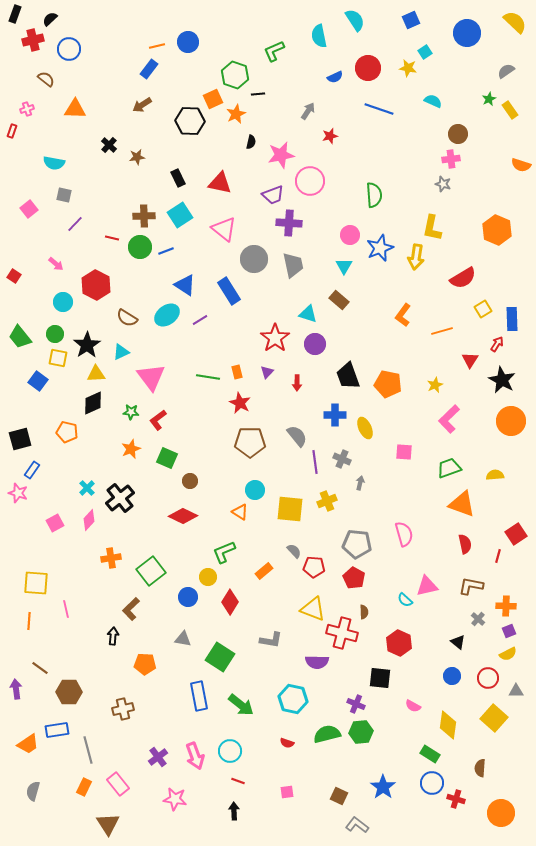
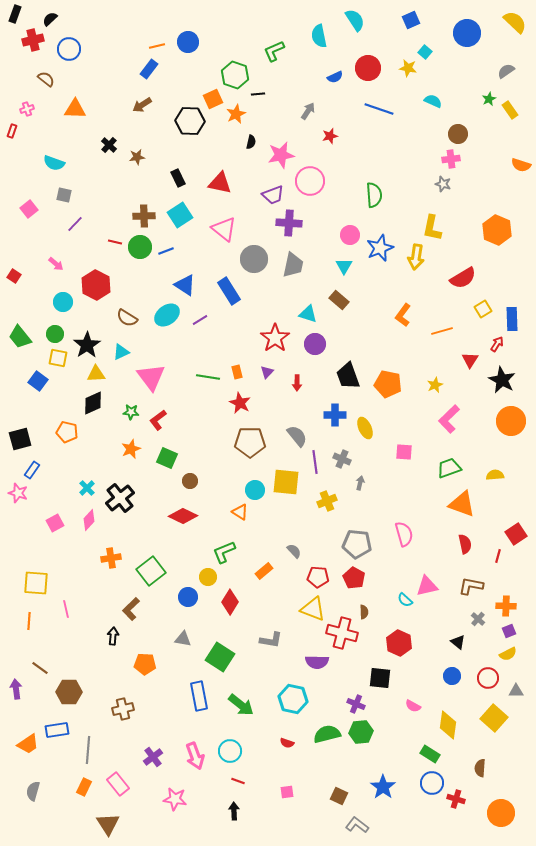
cyan square at (425, 52): rotated 16 degrees counterclockwise
cyan semicircle at (54, 163): rotated 10 degrees clockwise
red line at (112, 238): moved 3 px right, 4 px down
gray trapezoid at (293, 265): rotated 24 degrees clockwise
yellow square at (290, 509): moved 4 px left, 27 px up
red pentagon at (314, 567): moved 4 px right, 10 px down
gray line at (88, 750): rotated 20 degrees clockwise
purple cross at (158, 757): moved 5 px left
